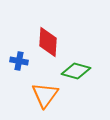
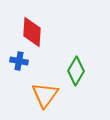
red diamond: moved 16 px left, 10 px up
green diamond: rotated 76 degrees counterclockwise
